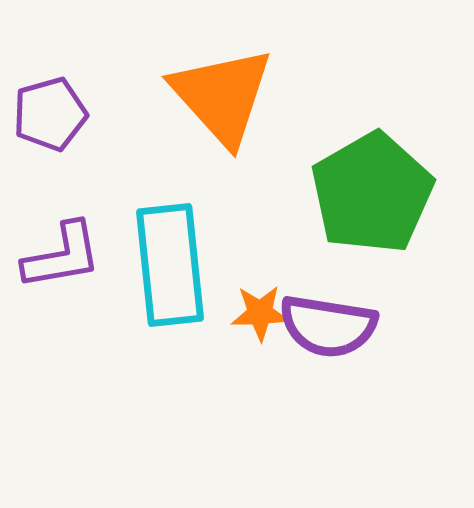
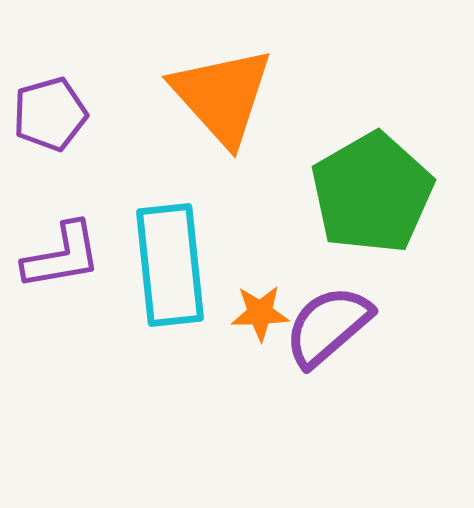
purple semicircle: rotated 130 degrees clockwise
